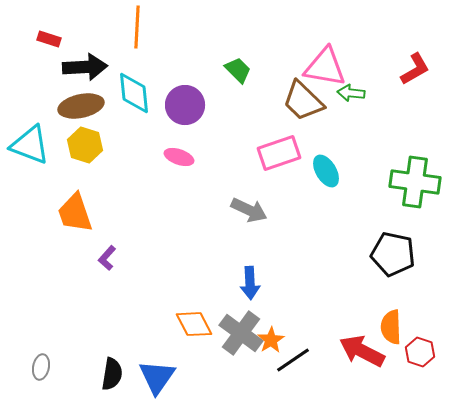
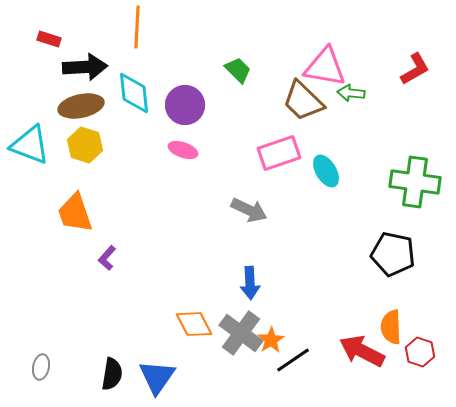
pink ellipse: moved 4 px right, 7 px up
